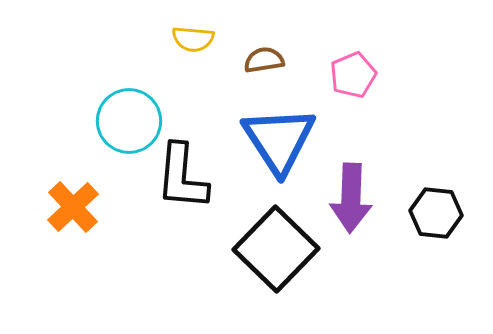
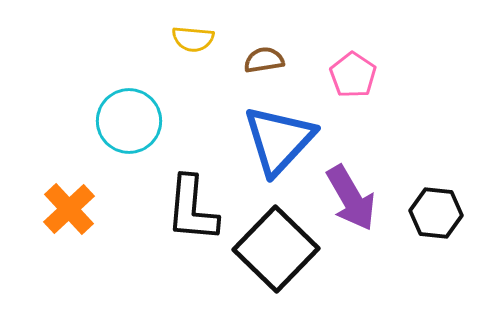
pink pentagon: rotated 15 degrees counterclockwise
blue triangle: rotated 16 degrees clockwise
black L-shape: moved 10 px right, 32 px down
purple arrow: rotated 32 degrees counterclockwise
orange cross: moved 4 px left, 2 px down
